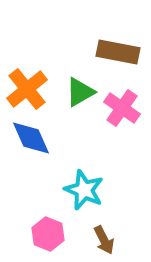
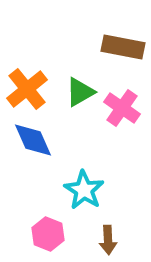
brown rectangle: moved 5 px right, 5 px up
blue diamond: moved 2 px right, 2 px down
cyan star: rotated 9 degrees clockwise
brown arrow: moved 4 px right; rotated 24 degrees clockwise
